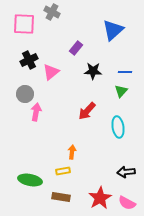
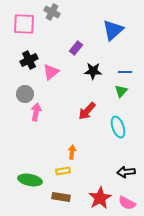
cyan ellipse: rotated 10 degrees counterclockwise
